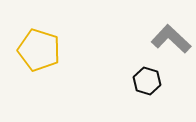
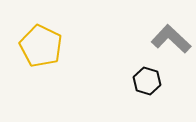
yellow pentagon: moved 2 px right, 4 px up; rotated 9 degrees clockwise
